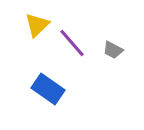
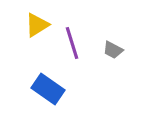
yellow triangle: rotated 12 degrees clockwise
purple line: rotated 24 degrees clockwise
